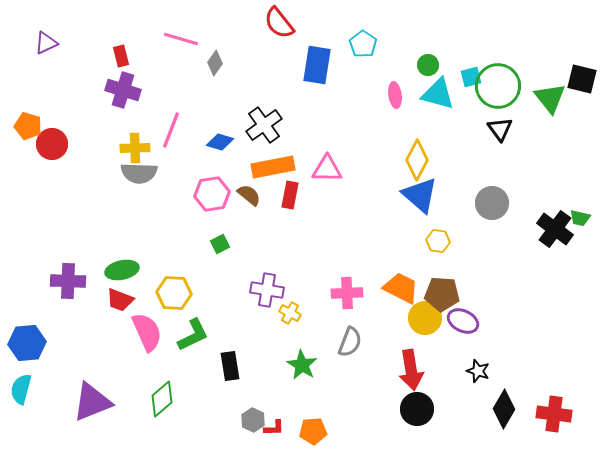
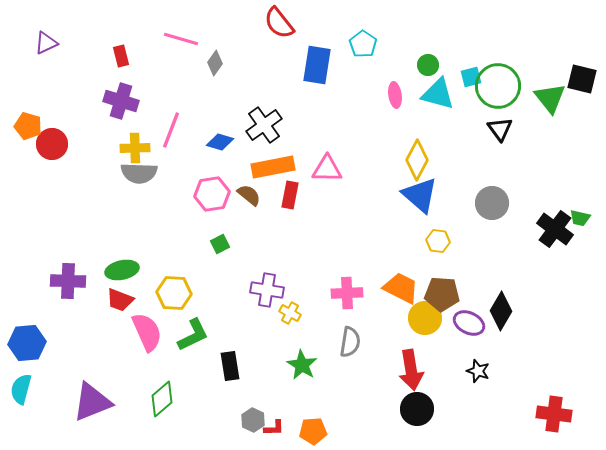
purple cross at (123, 90): moved 2 px left, 11 px down
purple ellipse at (463, 321): moved 6 px right, 2 px down
gray semicircle at (350, 342): rotated 12 degrees counterclockwise
black diamond at (504, 409): moved 3 px left, 98 px up
